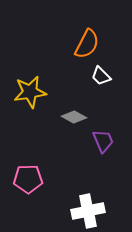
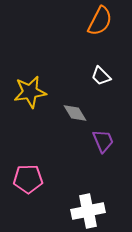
orange semicircle: moved 13 px right, 23 px up
gray diamond: moved 1 px right, 4 px up; rotated 30 degrees clockwise
